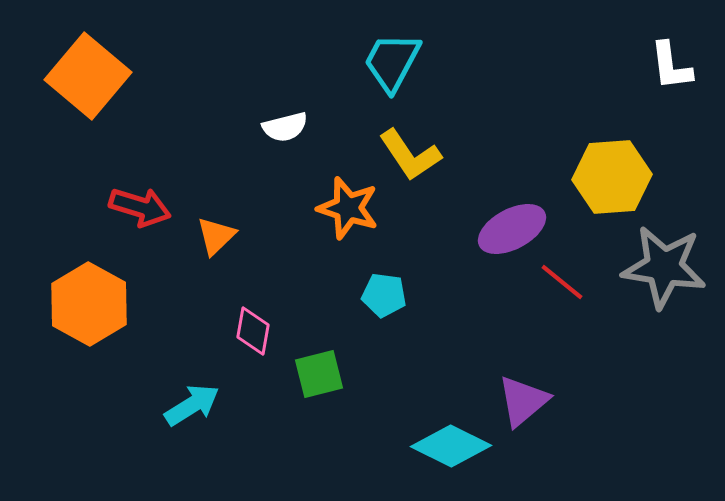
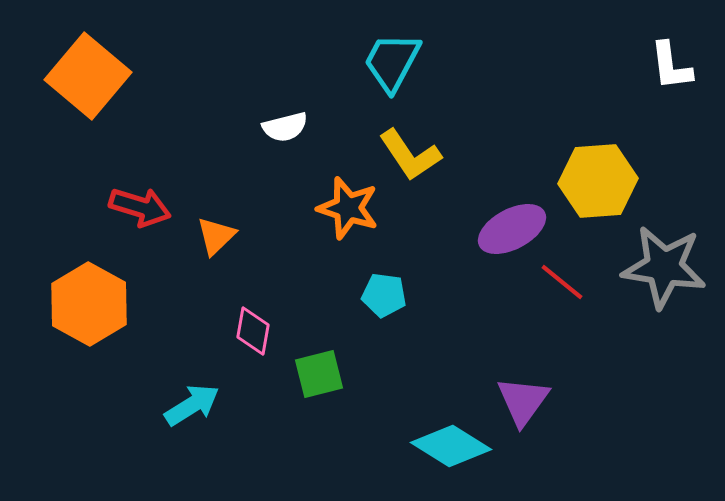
yellow hexagon: moved 14 px left, 4 px down
purple triangle: rotated 14 degrees counterclockwise
cyan diamond: rotated 6 degrees clockwise
